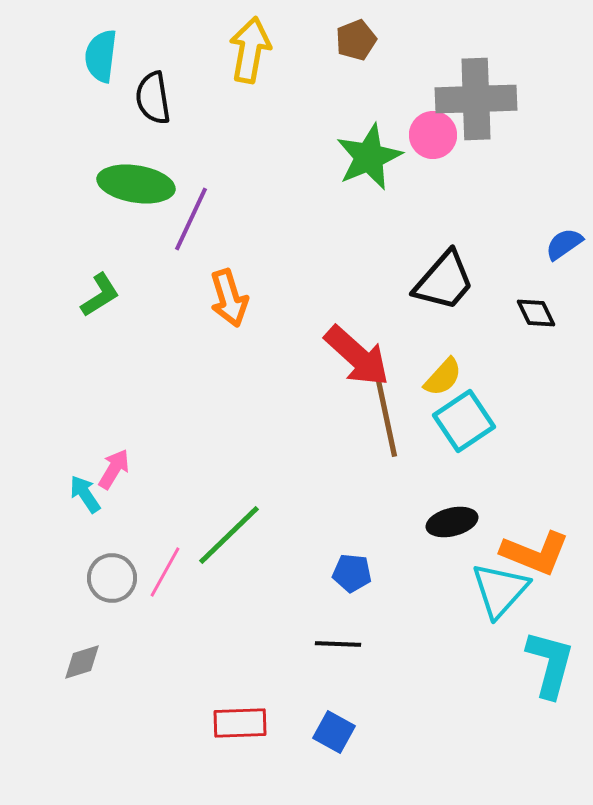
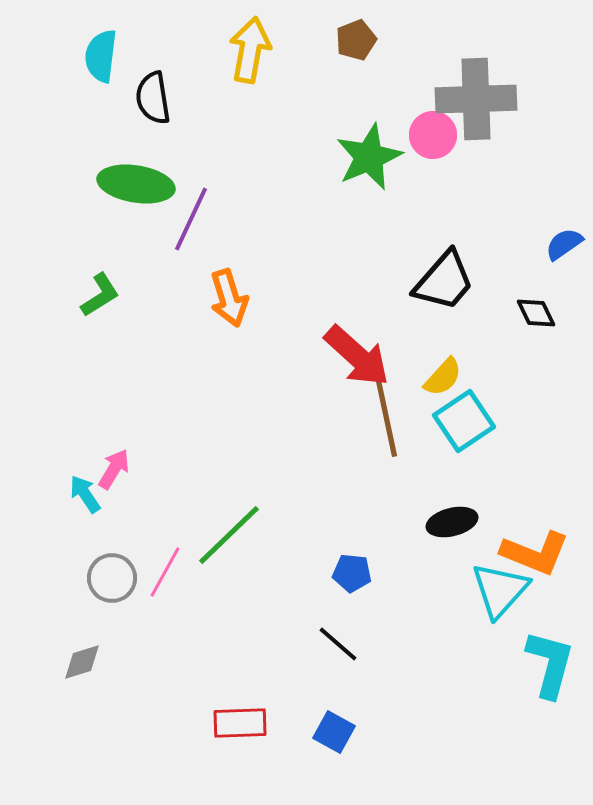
black line: rotated 39 degrees clockwise
